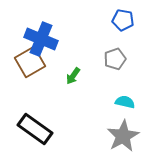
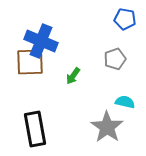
blue pentagon: moved 2 px right, 1 px up
blue cross: moved 2 px down
brown square: rotated 28 degrees clockwise
black rectangle: rotated 44 degrees clockwise
gray star: moved 16 px left, 9 px up; rotated 8 degrees counterclockwise
